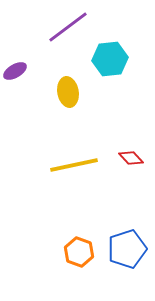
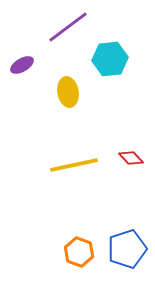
purple ellipse: moved 7 px right, 6 px up
